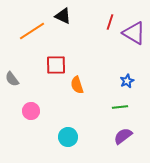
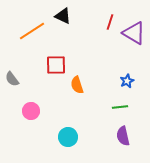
purple semicircle: rotated 66 degrees counterclockwise
